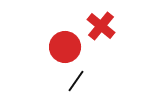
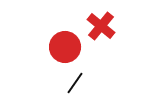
black line: moved 1 px left, 2 px down
